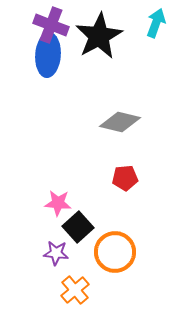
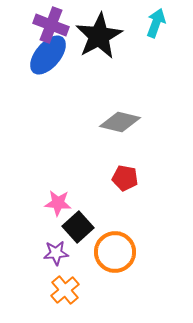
blue ellipse: rotated 36 degrees clockwise
red pentagon: rotated 15 degrees clockwise
purple star: rotated 10 degrees counterclockwise
orange cross: moved 10 px left
